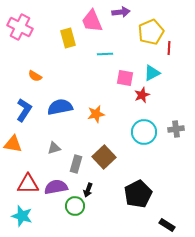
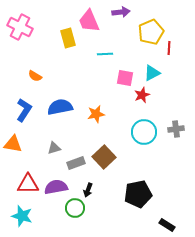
pink trapezoid: moved 3 px left
gray rectangle: moved 1 px up; rotated 54 degrees clockwise
black pentagon: rotated 16 degrees clockwise
green circle: moved 2 px down
